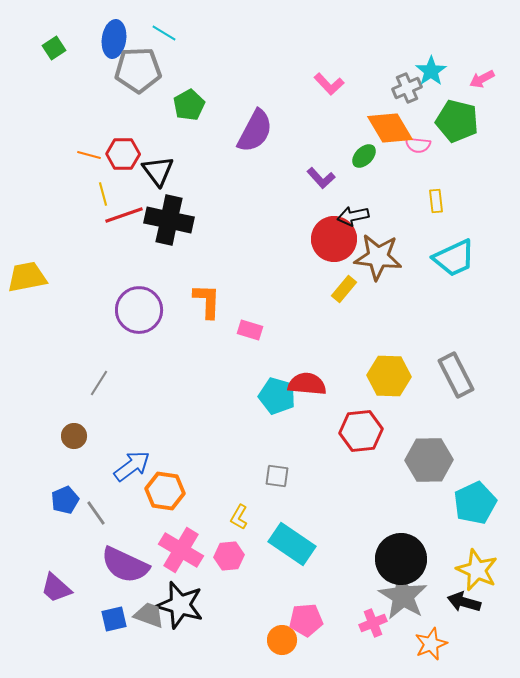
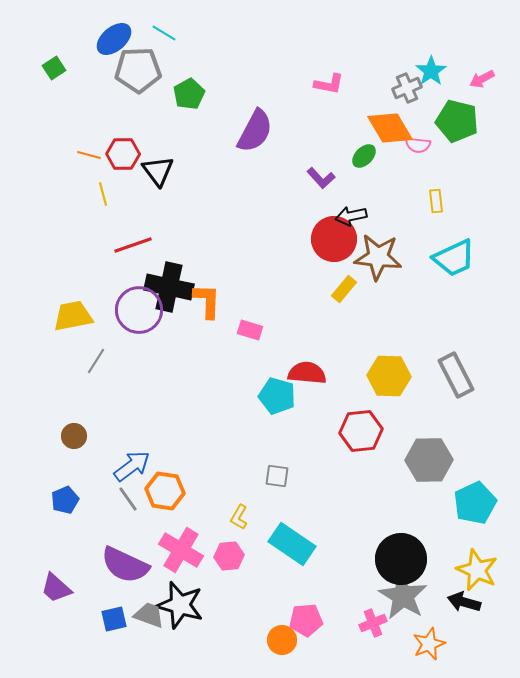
blue ellipse at (114, 39): rotated 42 degrees clockwise
green square at (54, 48): moved 20 px down
pink L-shape at (329, 84): rotated 36 degrees counterclockwise
green pentagon at (189, 105): moved 11 px up
red line at (124, 215): moved 9 px right, 30 px down
black arrow at (353, 216): moved 2 px left
black cross at (169, 220): moved 67 px down
yellow trapezoid at (27, 277): moved 46 px right, 39 px down
gray line at (99, 383): moved 3 px left, 22 px up
red semicircle at (307, 384): moved 11 px up
gray line at (96, 513): moved 32 px right, 14 px up
orange star at (431, 644): moved 2 px left
